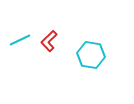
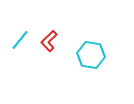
cyan line: rotated 25 degrees counterclockwise
